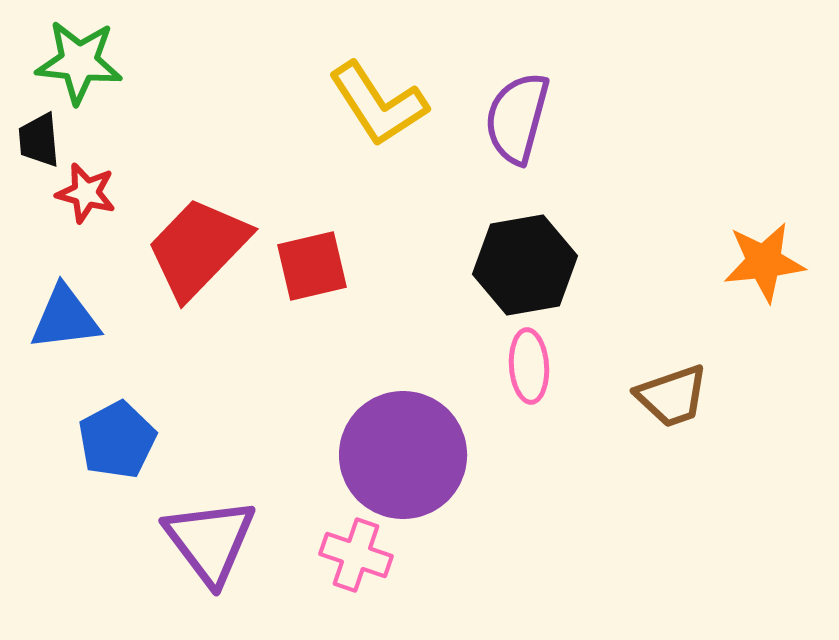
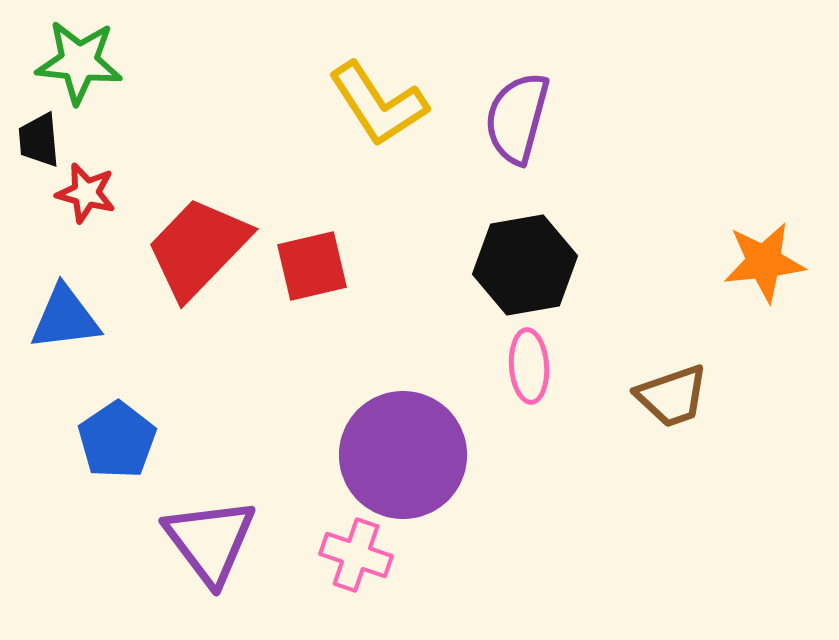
blue pentagon: rotated 6 degrees counterclockwise
